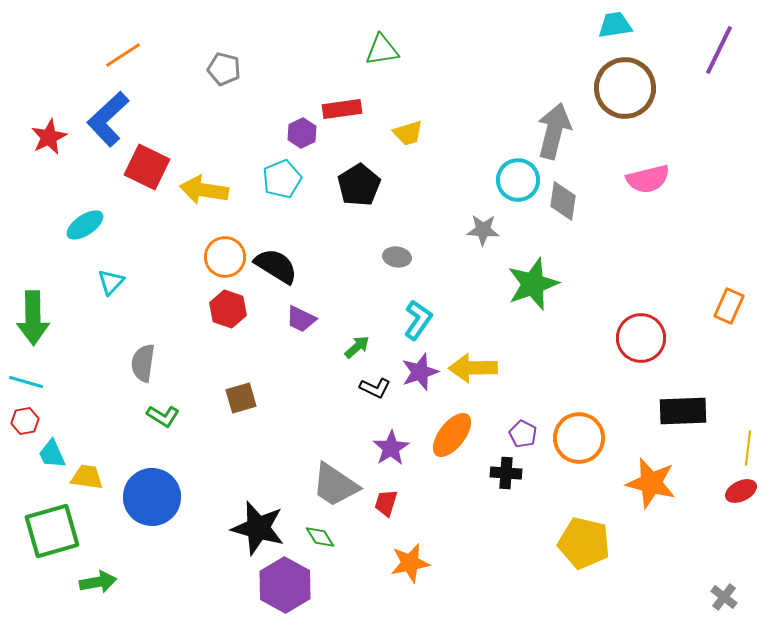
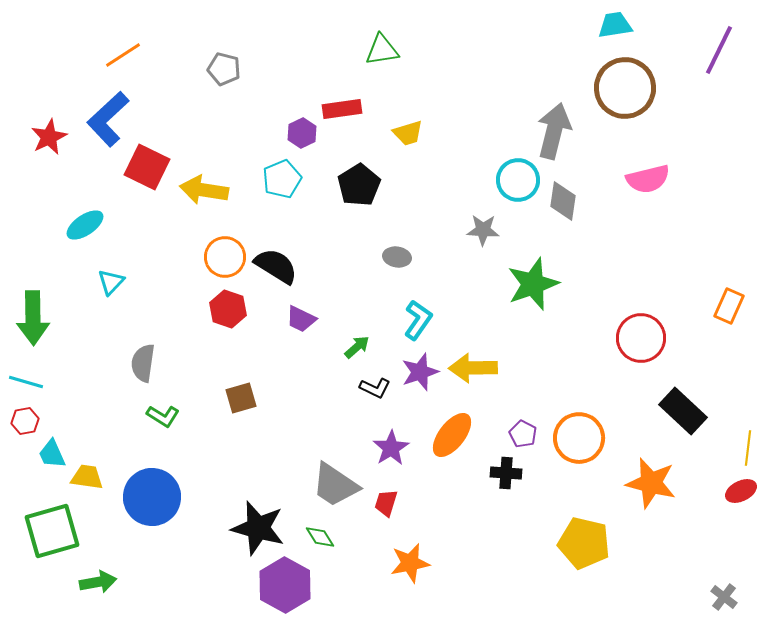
black rectangle at (683, 411): rotated 45 degrees clockwise
